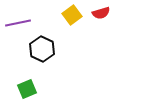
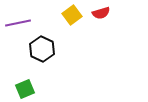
green square: moved 2 px left
